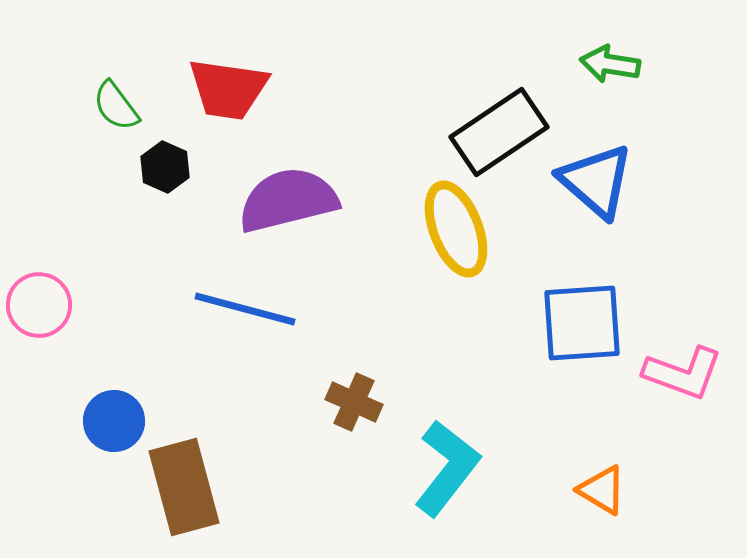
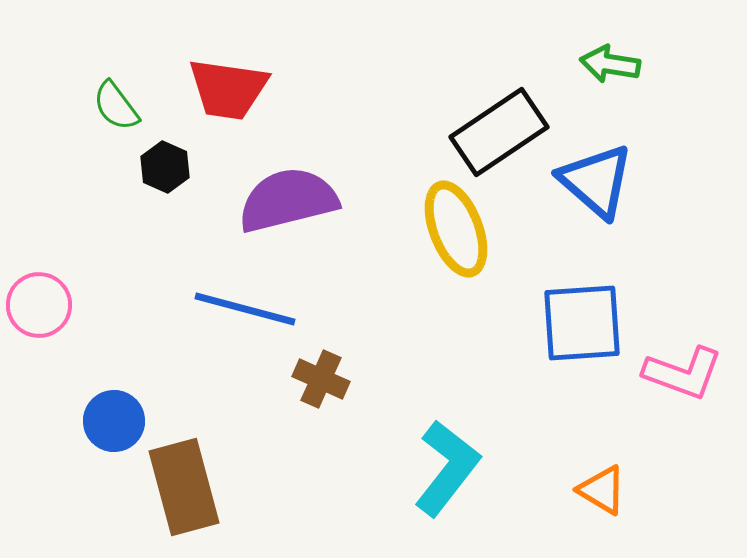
brown cross: moved 33 px left, 23 px up
